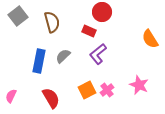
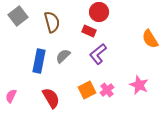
red circle: moved 3 px left
